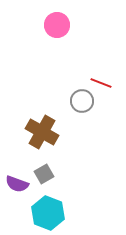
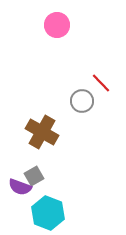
red line: rotated 25 degrees clockwise
gray square: moved 10 px left, 2 px down
purple semicircle: moved 3 px right, 3 px down
